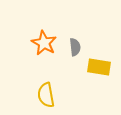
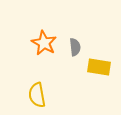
yellow semicircle: moved 9 px left
